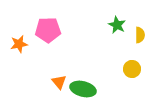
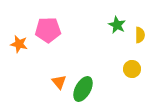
orange star: rotated 24 degrees clockwise
green ellipse: rotated 75 degrees counterclockwise
